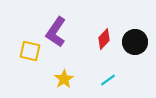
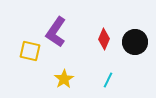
red diamond: rotated 20 degrees counterclockwise
cyan line: rotated 28 degrees counterclockwise
